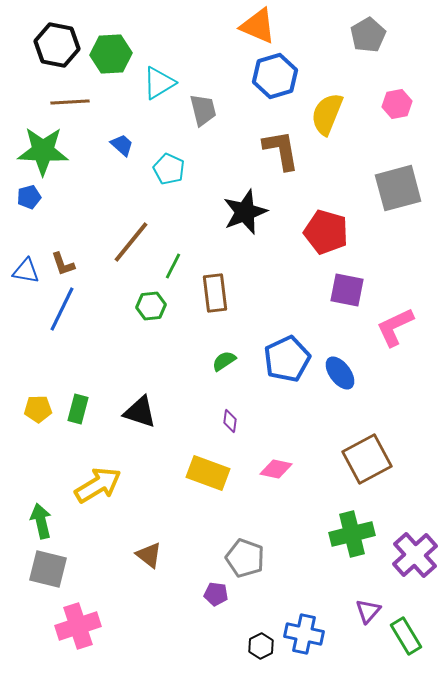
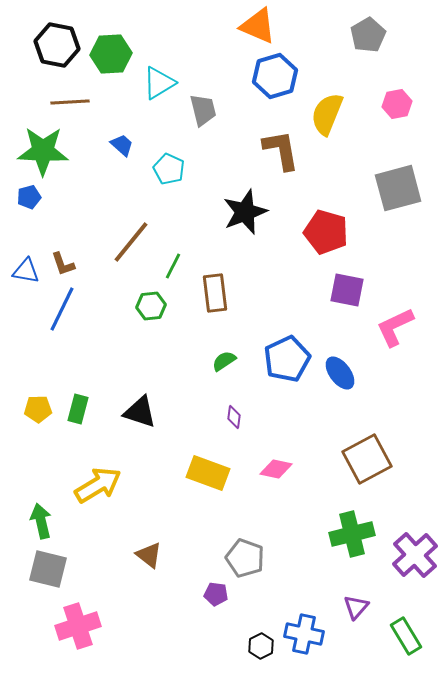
purple diamond at (230, 421): moved 4 px right, 4 px up
purple triangle at (368, 611): moved 12 px left, 4 px up
